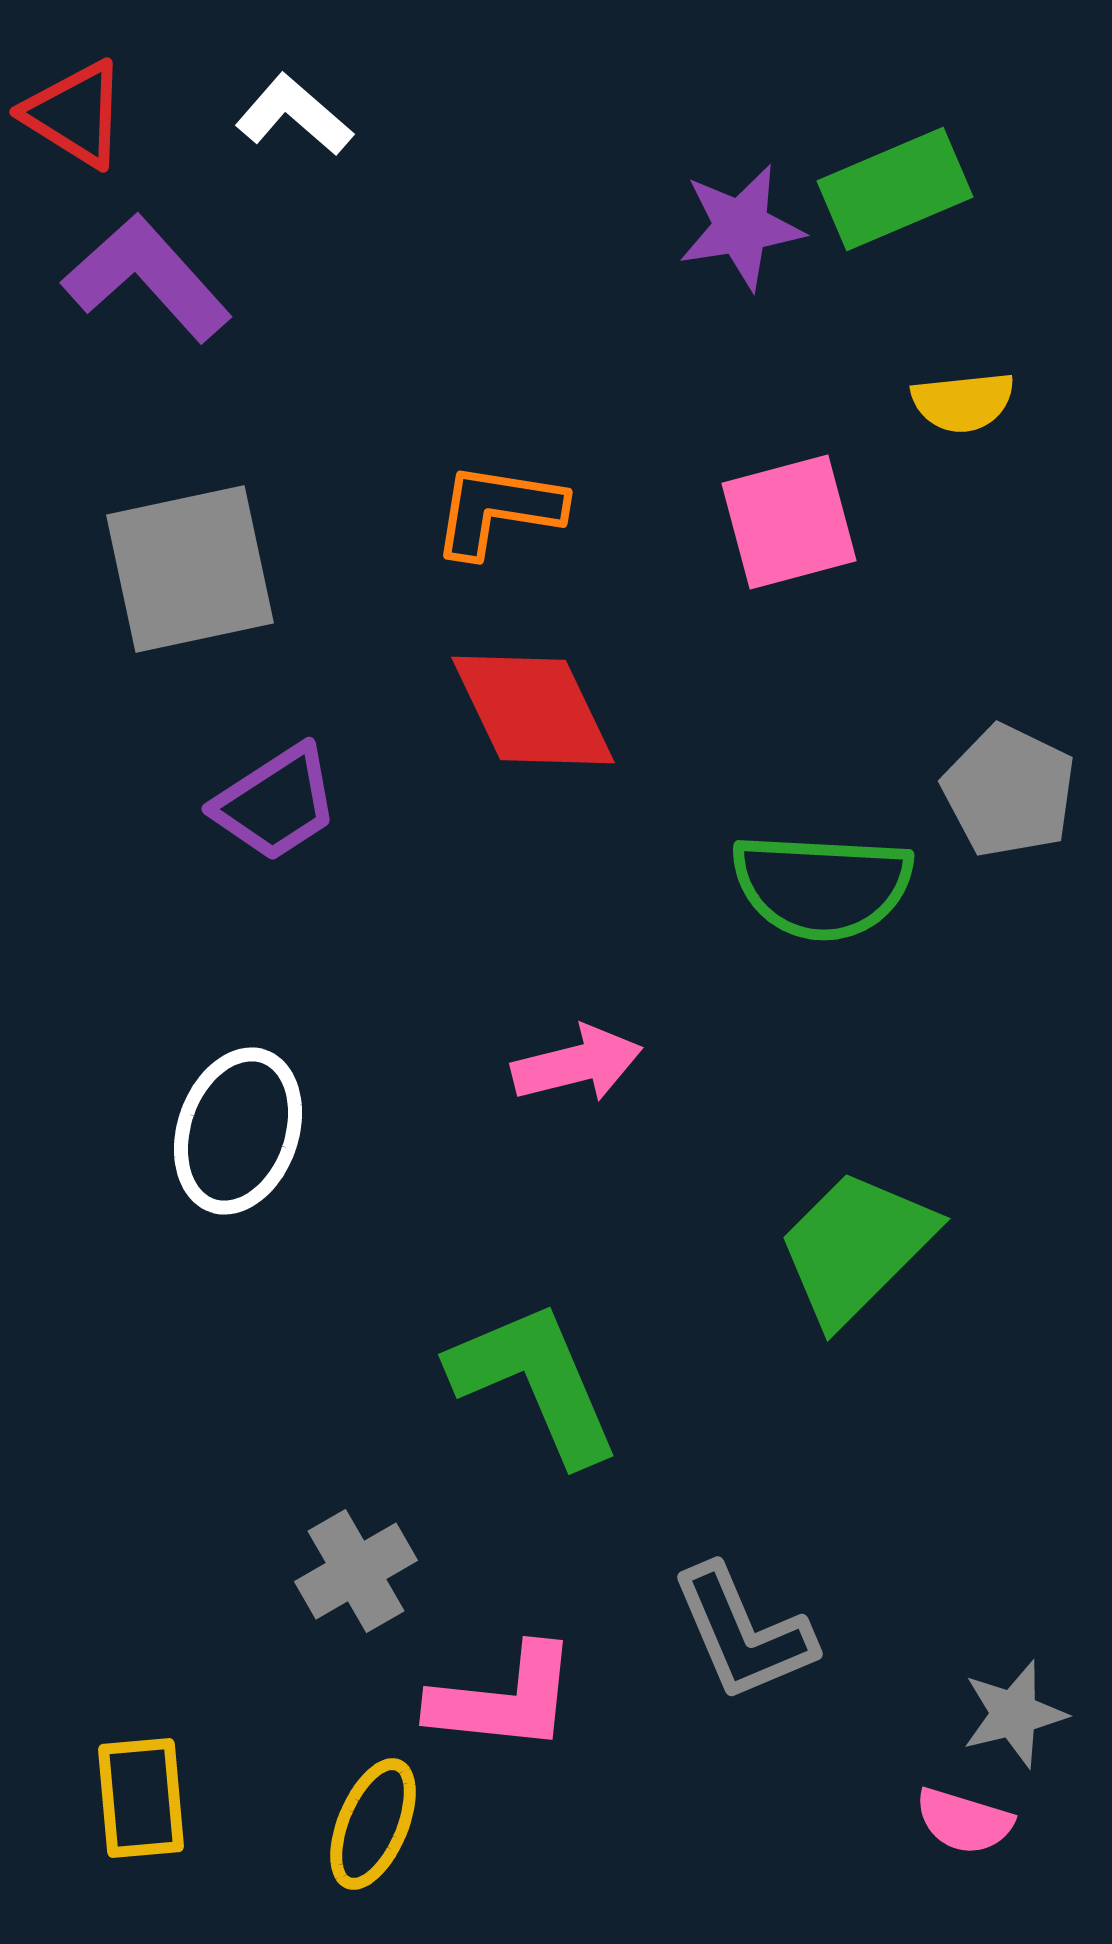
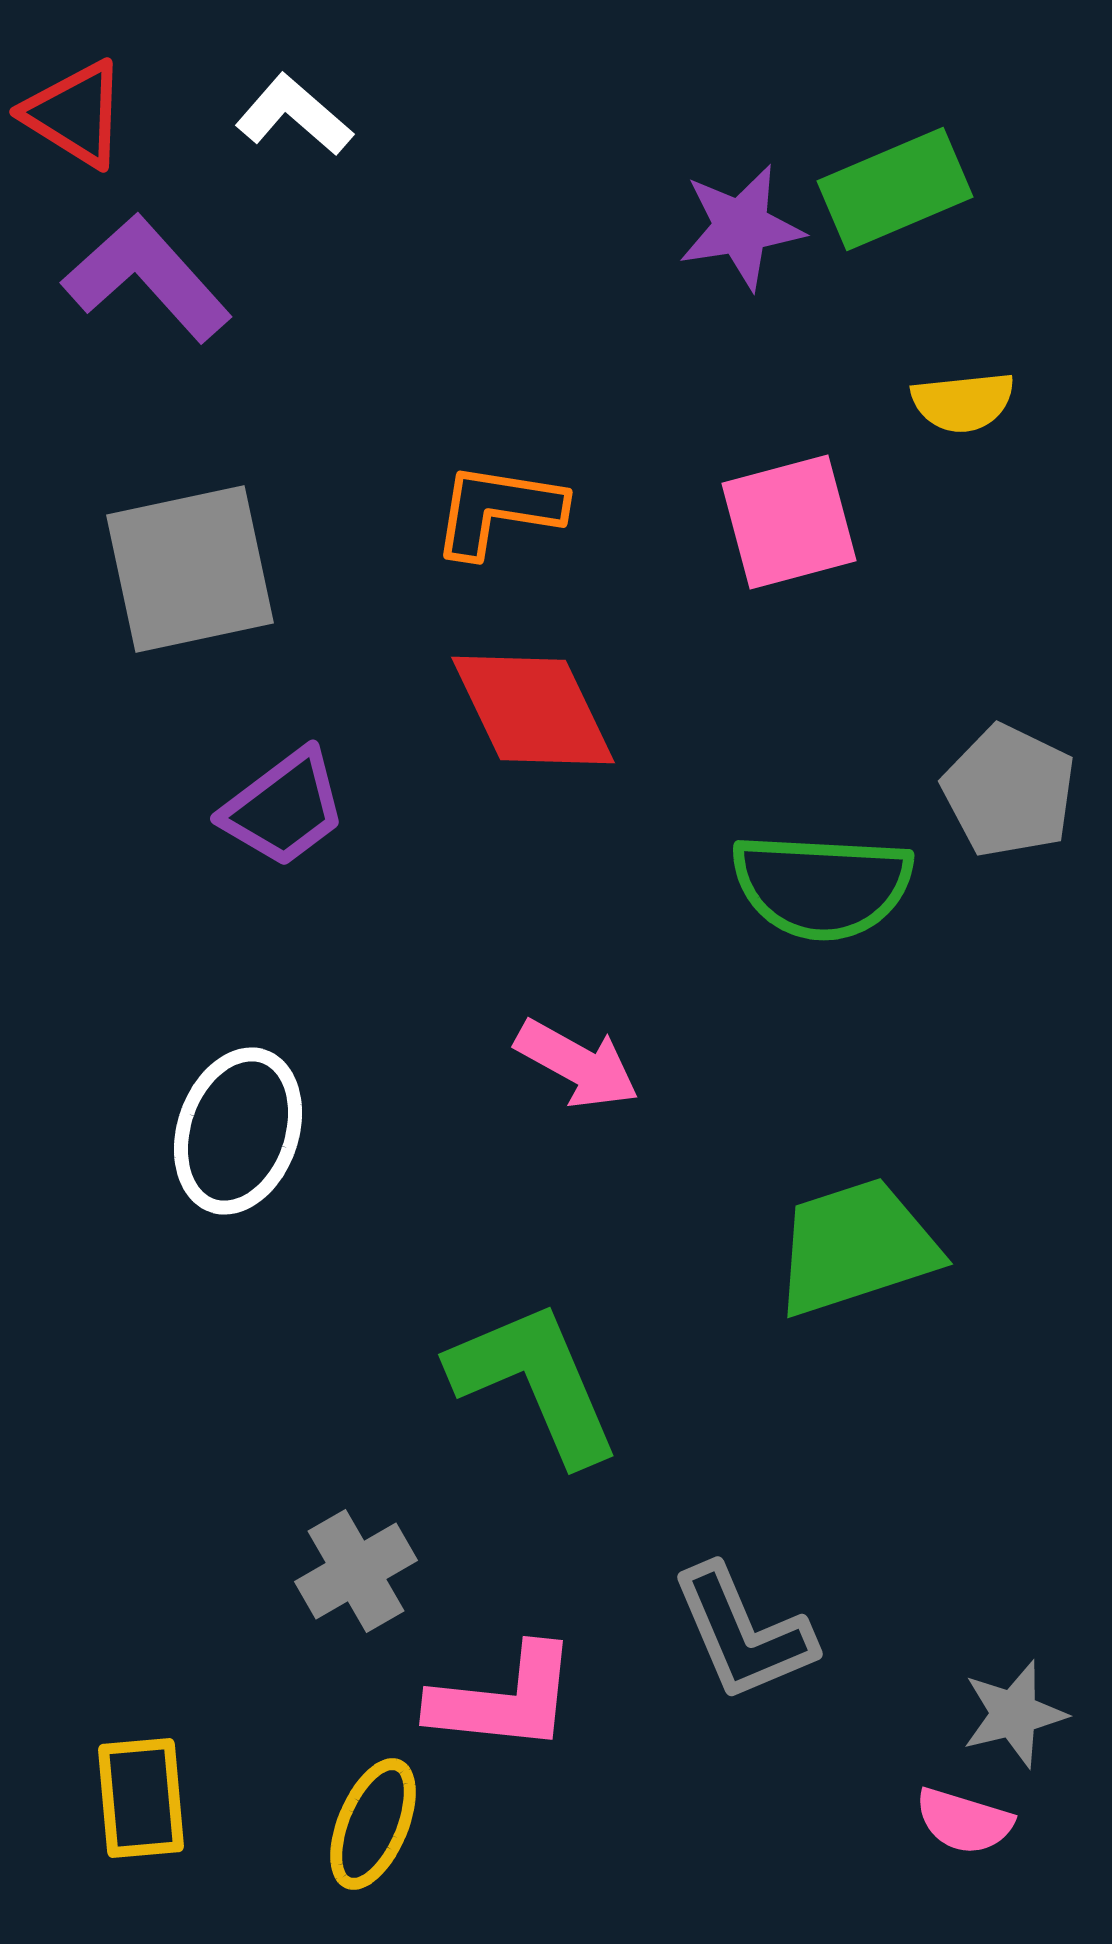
purple trapezoid: moved 8 px right, 5 px down; rotated 4 degrees counterclockwise
pink arrow: rotated 43 degrees clockwise
green trapezoid: rotated 27 degrees clockwise
